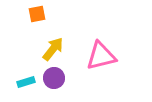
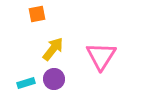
pink triangle: rotated 44 degrees counterclockwise
purple circle: moved 1 px down
cyan rectangle: moved 1 px down
